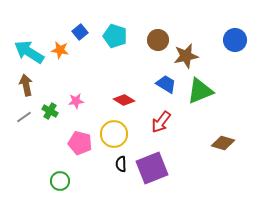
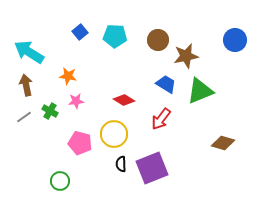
cyan pentagon: rotated 15 degrees counterclockwise
orange star: moved 8 px right, 26 px down
red arrow: moved 3 px up
